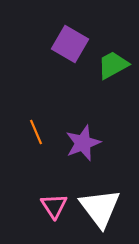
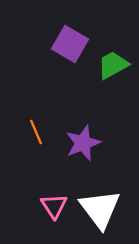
white triangle: moved 1 px down
